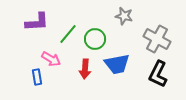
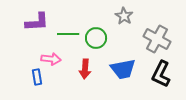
gray star: rotated 18 degrees clockwise
green line: rotated 50 degrees clockwise
green circle: moved 1 px right, 1 px up
pink arrow: rotated 24 degrees counterclockwise
blue trapezoid: moved 6 px right, 5 px down
black L-shape: moved 3 px right
